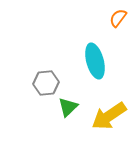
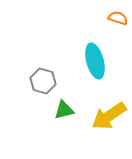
orange semicircle: rotated 72 degrees clockwise
gray hexagon: moved 3 px left, 2 px up; rotated 20 degrees clockwise
green triangle: moved 4 px left, 3 px down; rotated 30 degrees clockwise
